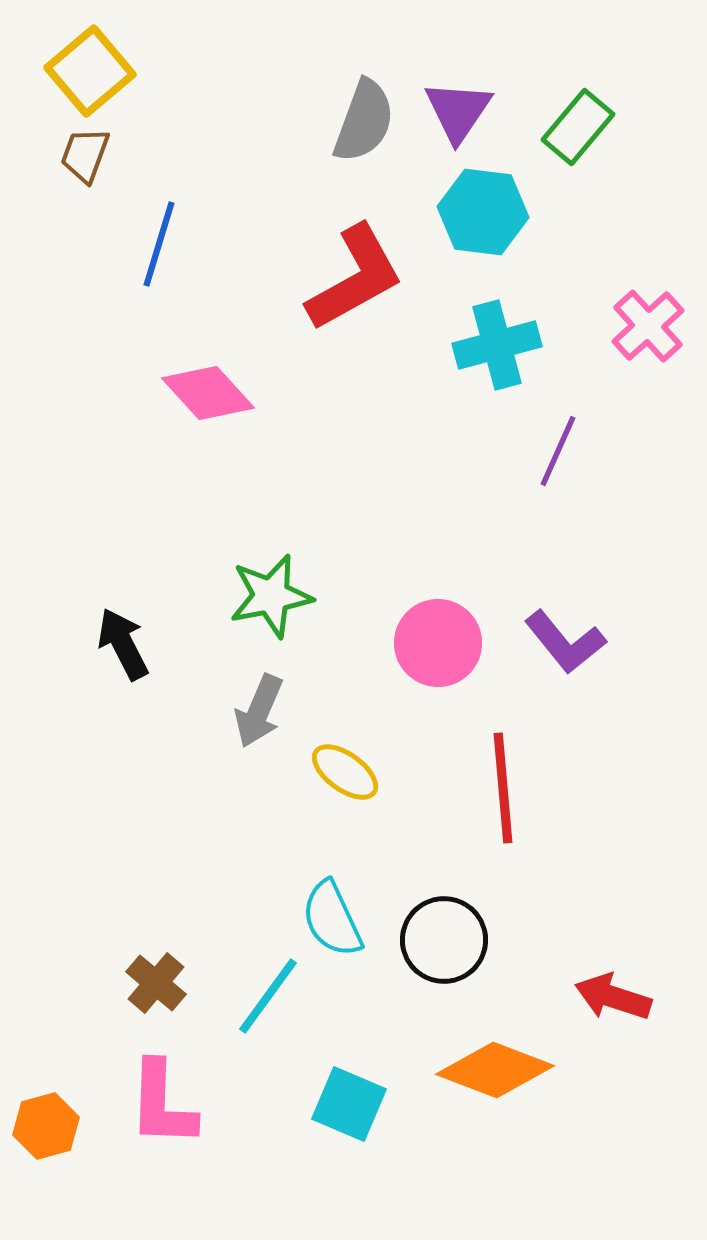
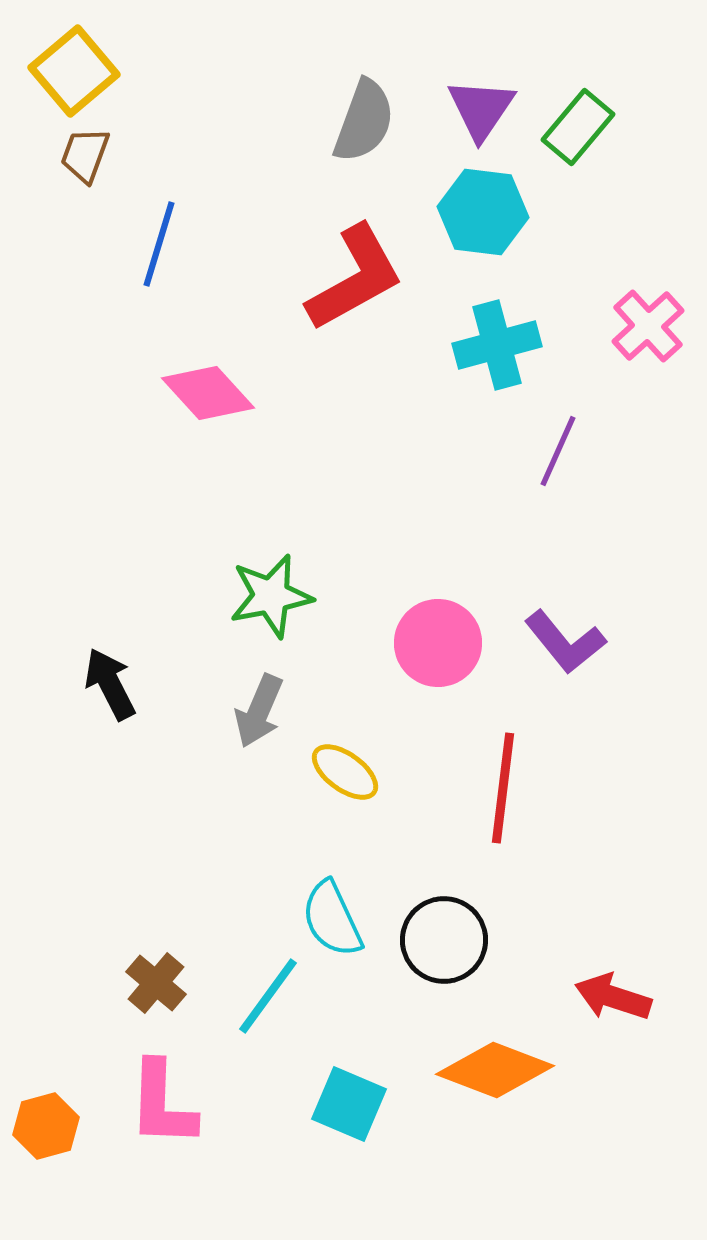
yellow square: moved 16 px left
purple triangle: moved 23 px right, 2 px up
black arrow: moved 13 px left, 40 px down
red line: rotated 12 degrees clockwise
